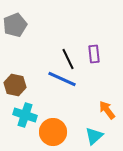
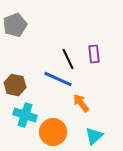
blue line: moved 4 px left
orange arrow: moved 26 px left, 7 px up
